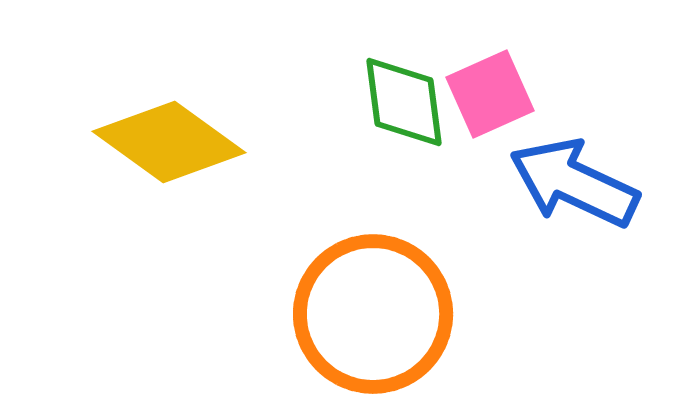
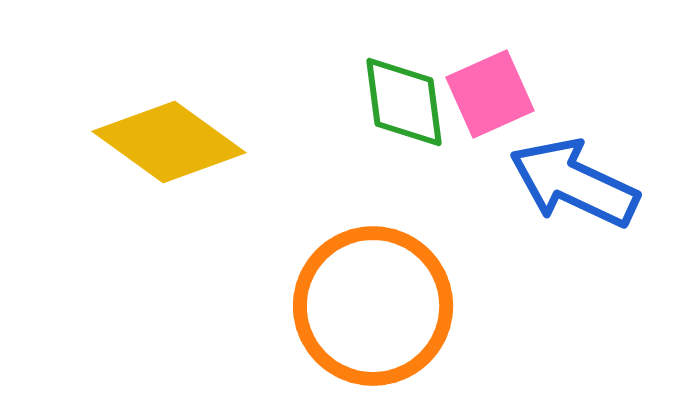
orange circle: moved 8 px up
